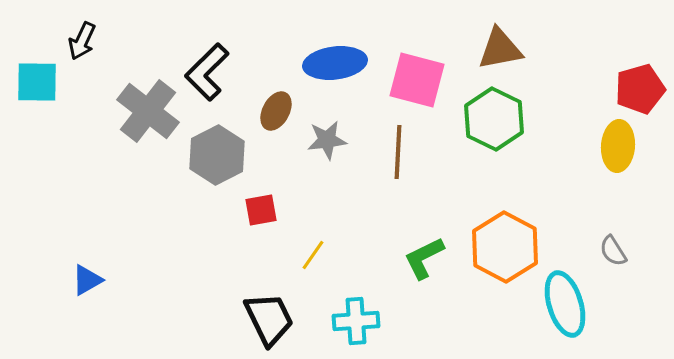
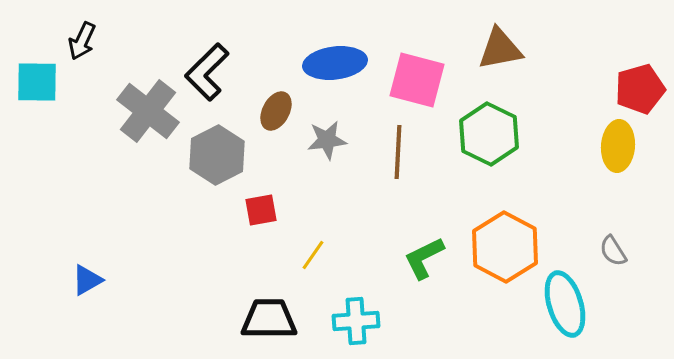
green hexagon: moved 5 px left, 15 px down
black trapezoid: rotated 64 degrees counterclockwise
